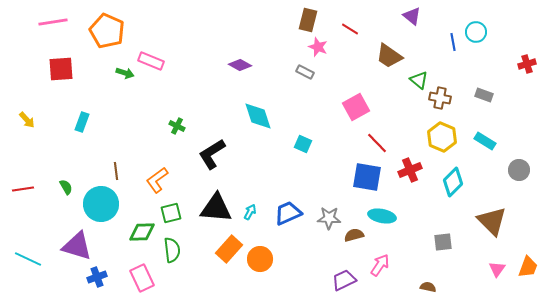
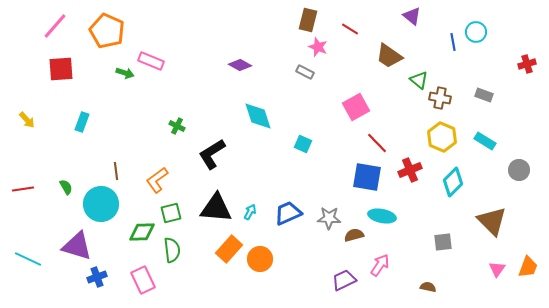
pink line at (53, 22): moved 2 px right, 4 px down; rotated 40 degrees counterclockwise
pink rectangle at (142, 278): moved 1 px right, 2 px down
